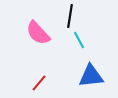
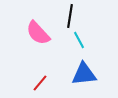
blue triangle: moved 7 px left, 2 px up
red line: moved 1 px right
